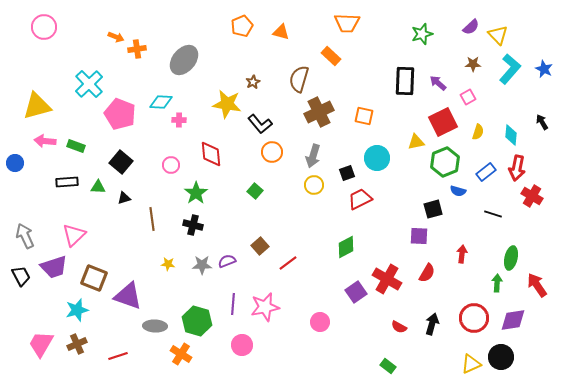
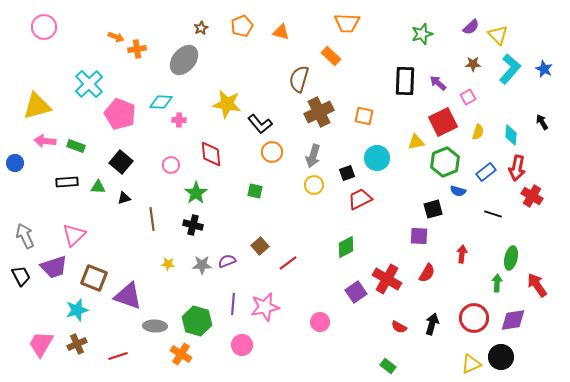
brown star at (253, 82): moved 52 px left, 54 px up
green square at (255, 191): rotated 28 degrees counterclockwise
